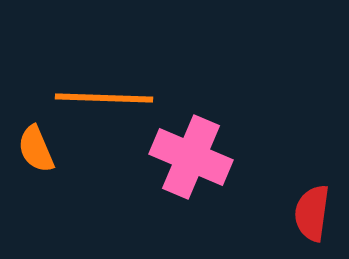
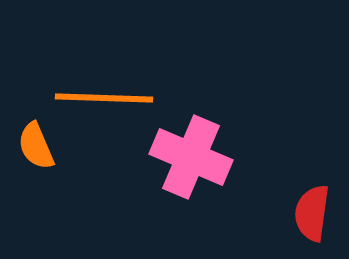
orange semicircle: moved 3 px up
